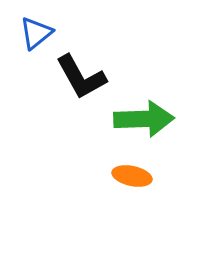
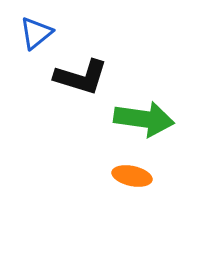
black L-shape: rotated 44 degrees counterclockwise
green arrow: rotated 10 degrees clockwise
